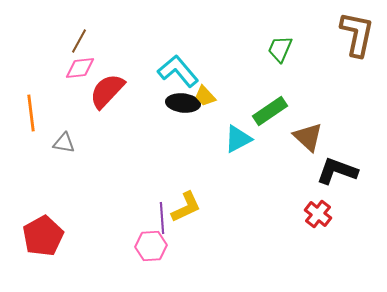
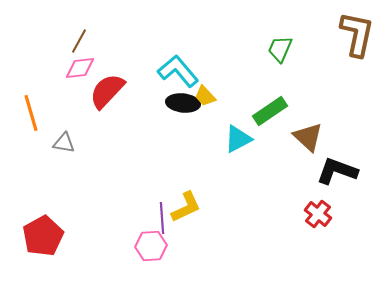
orange line: rotated 9 degrees counterclockwise
